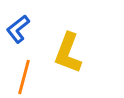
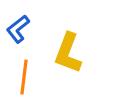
orange line: rotated 8 degrees counterclockwise
